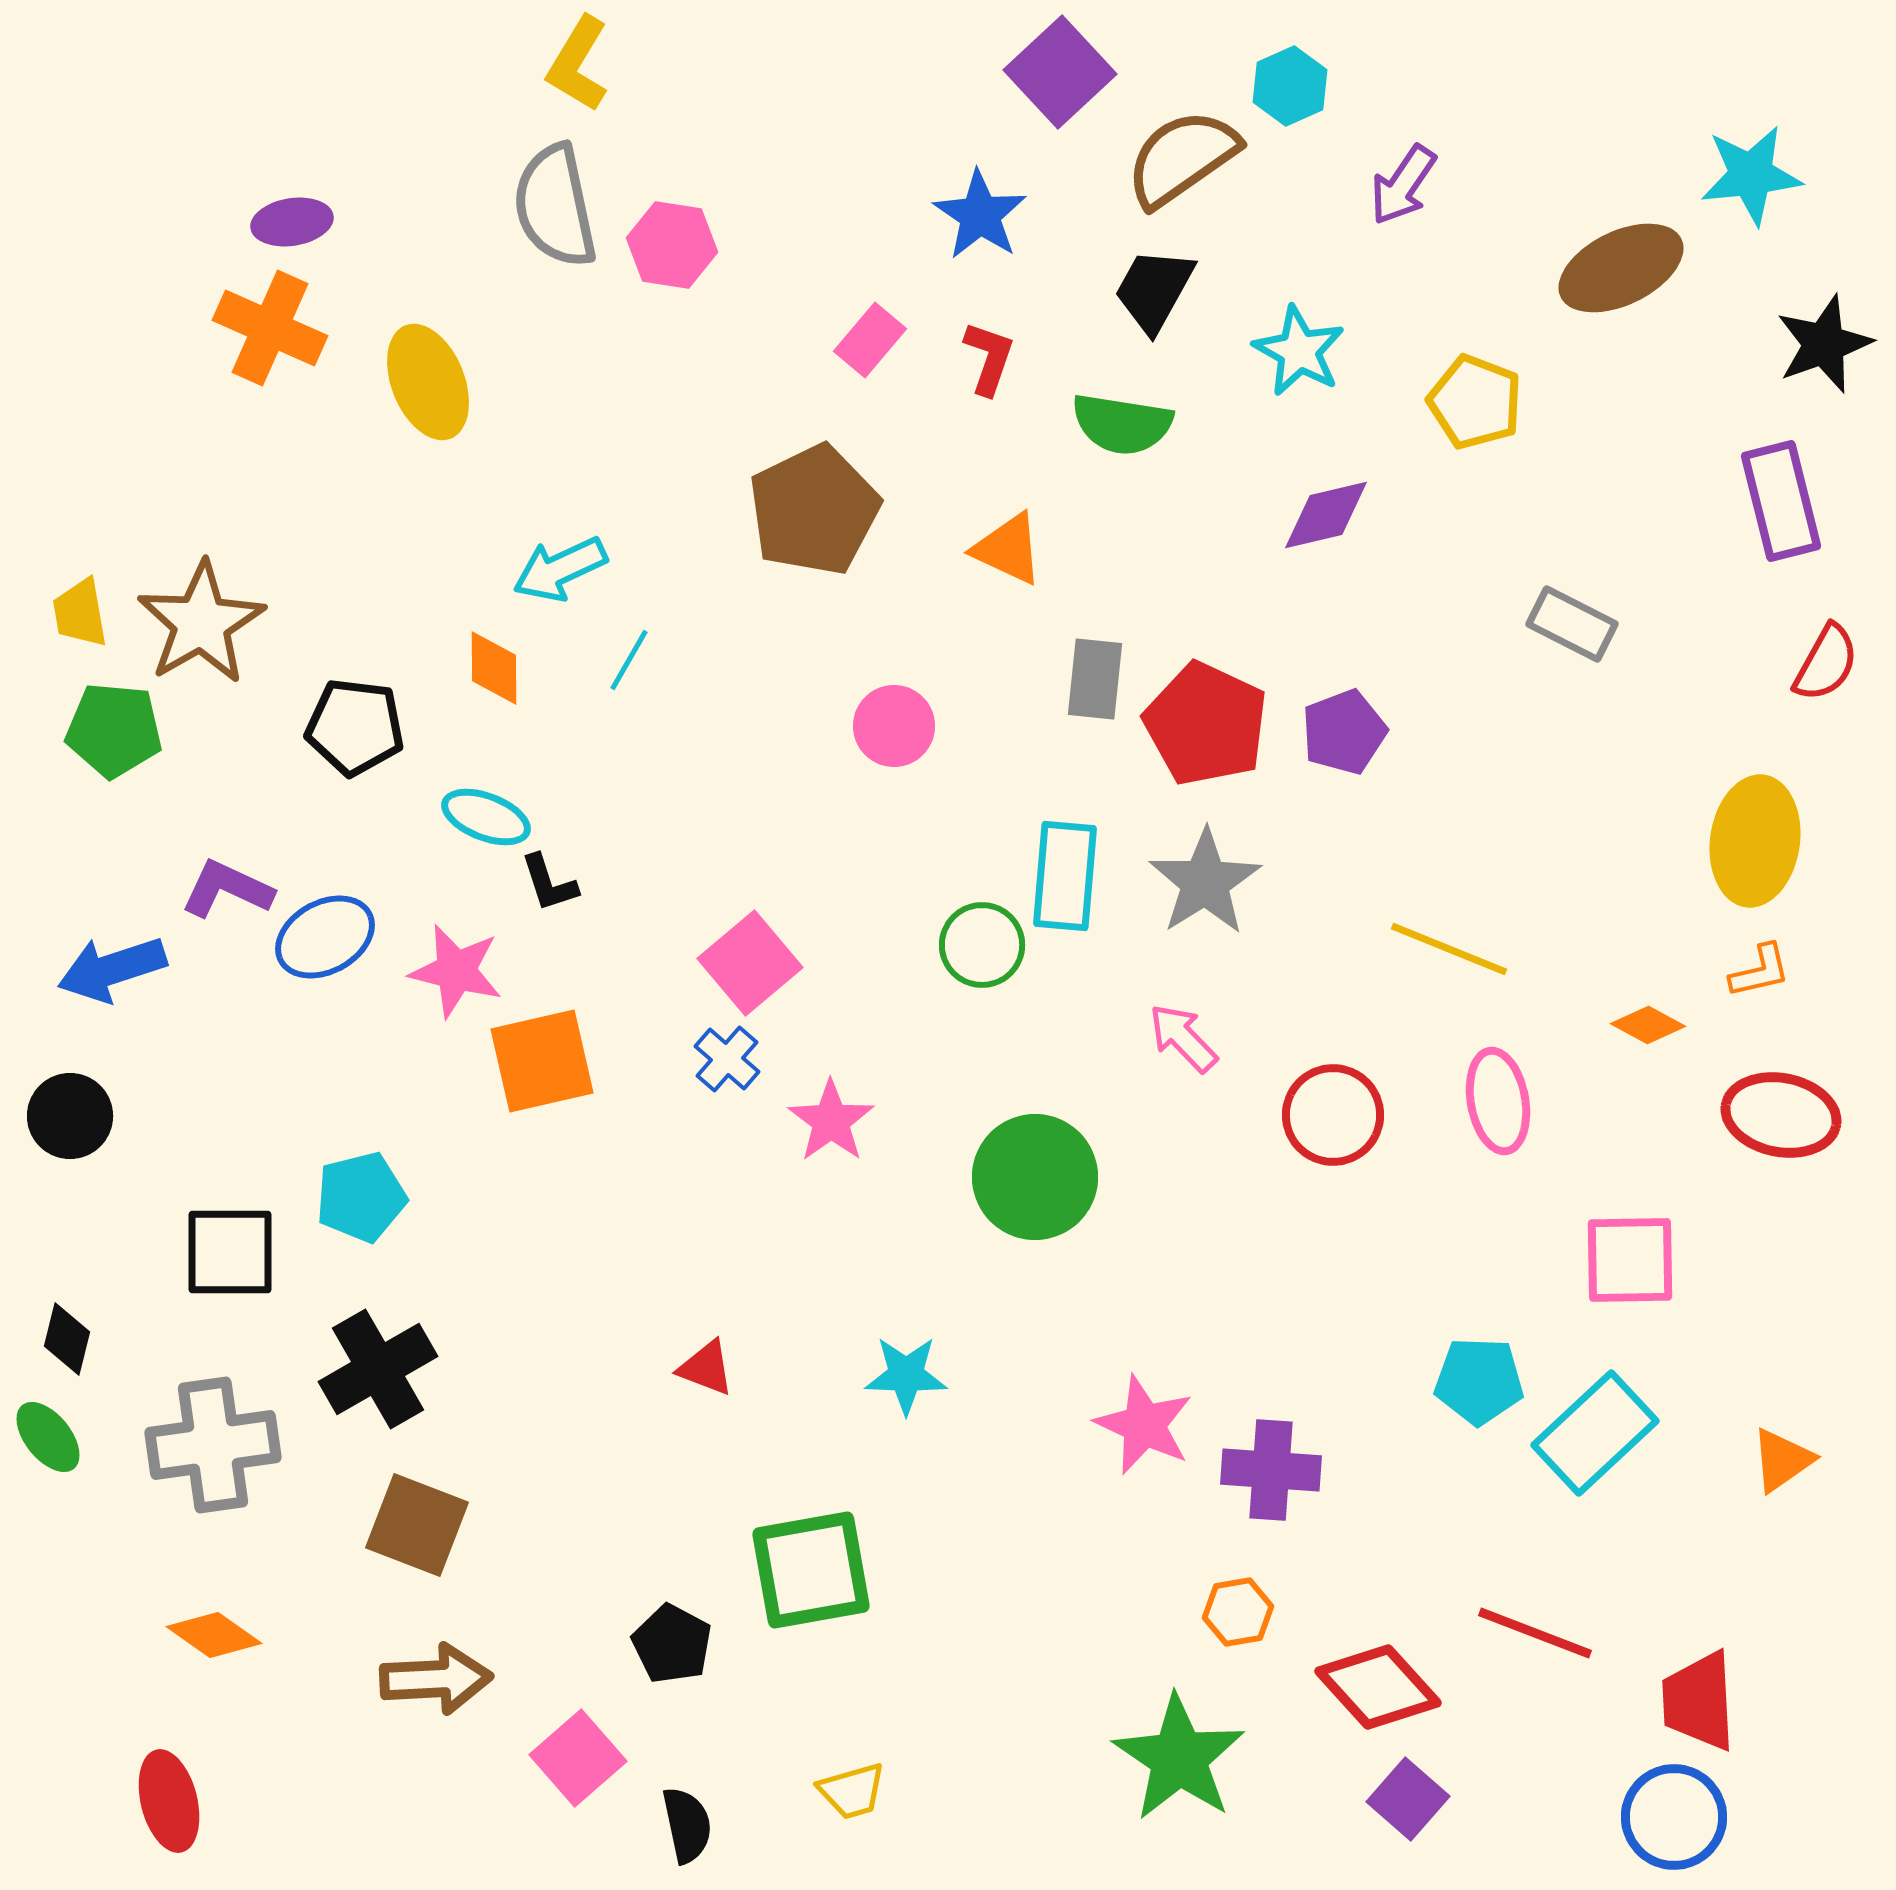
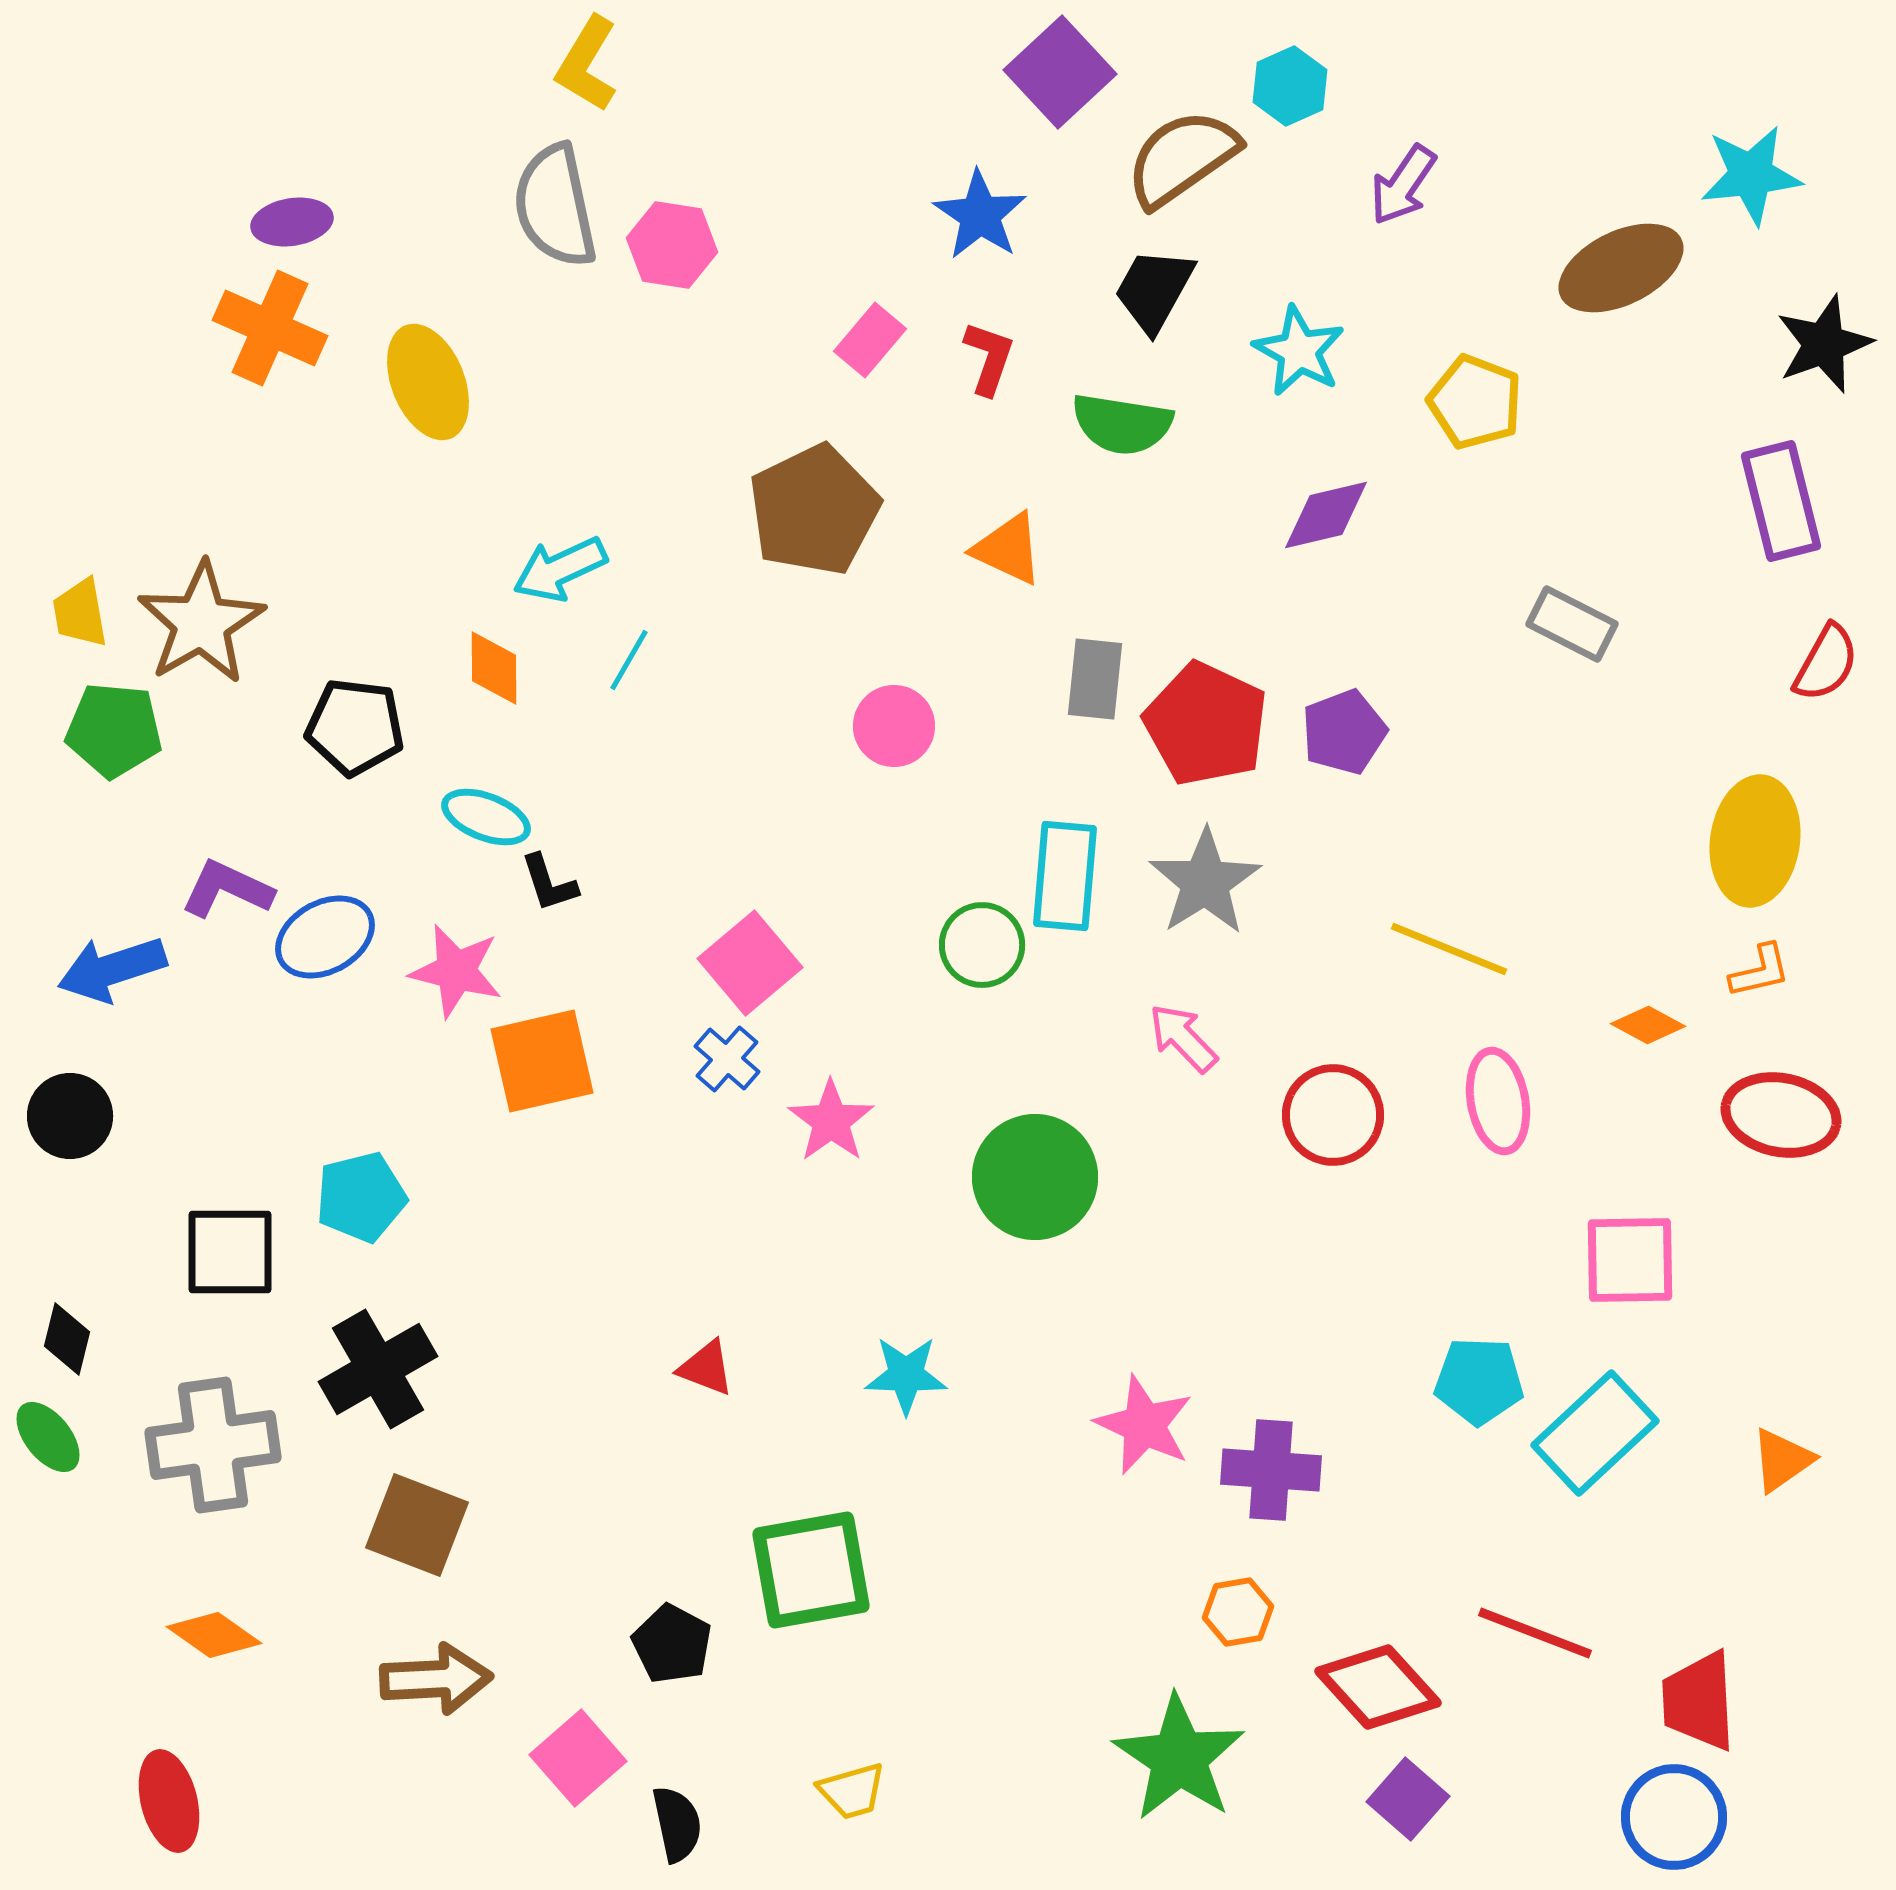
yellow L-shape at (578, 64): moved 9 px right
black semicircle at (687, 1825): moved 10 px left, 1 px up
